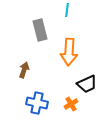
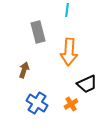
gray rectangle: moved 2 px left, 2 px down
blue cross: rotated 20 degrees clockwise
